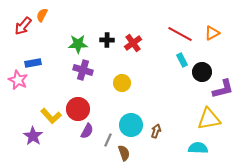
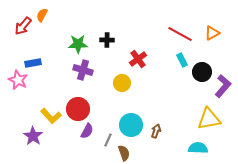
red cross: moved 5 px right, 16 px down
purple L-shape: moved 3 px up; rotated 35 degrees counterclockwise
